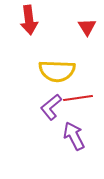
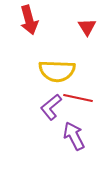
red arrow: rotated 8 degrees counterclockwise
red line: rotated 20 degrees clockwise
